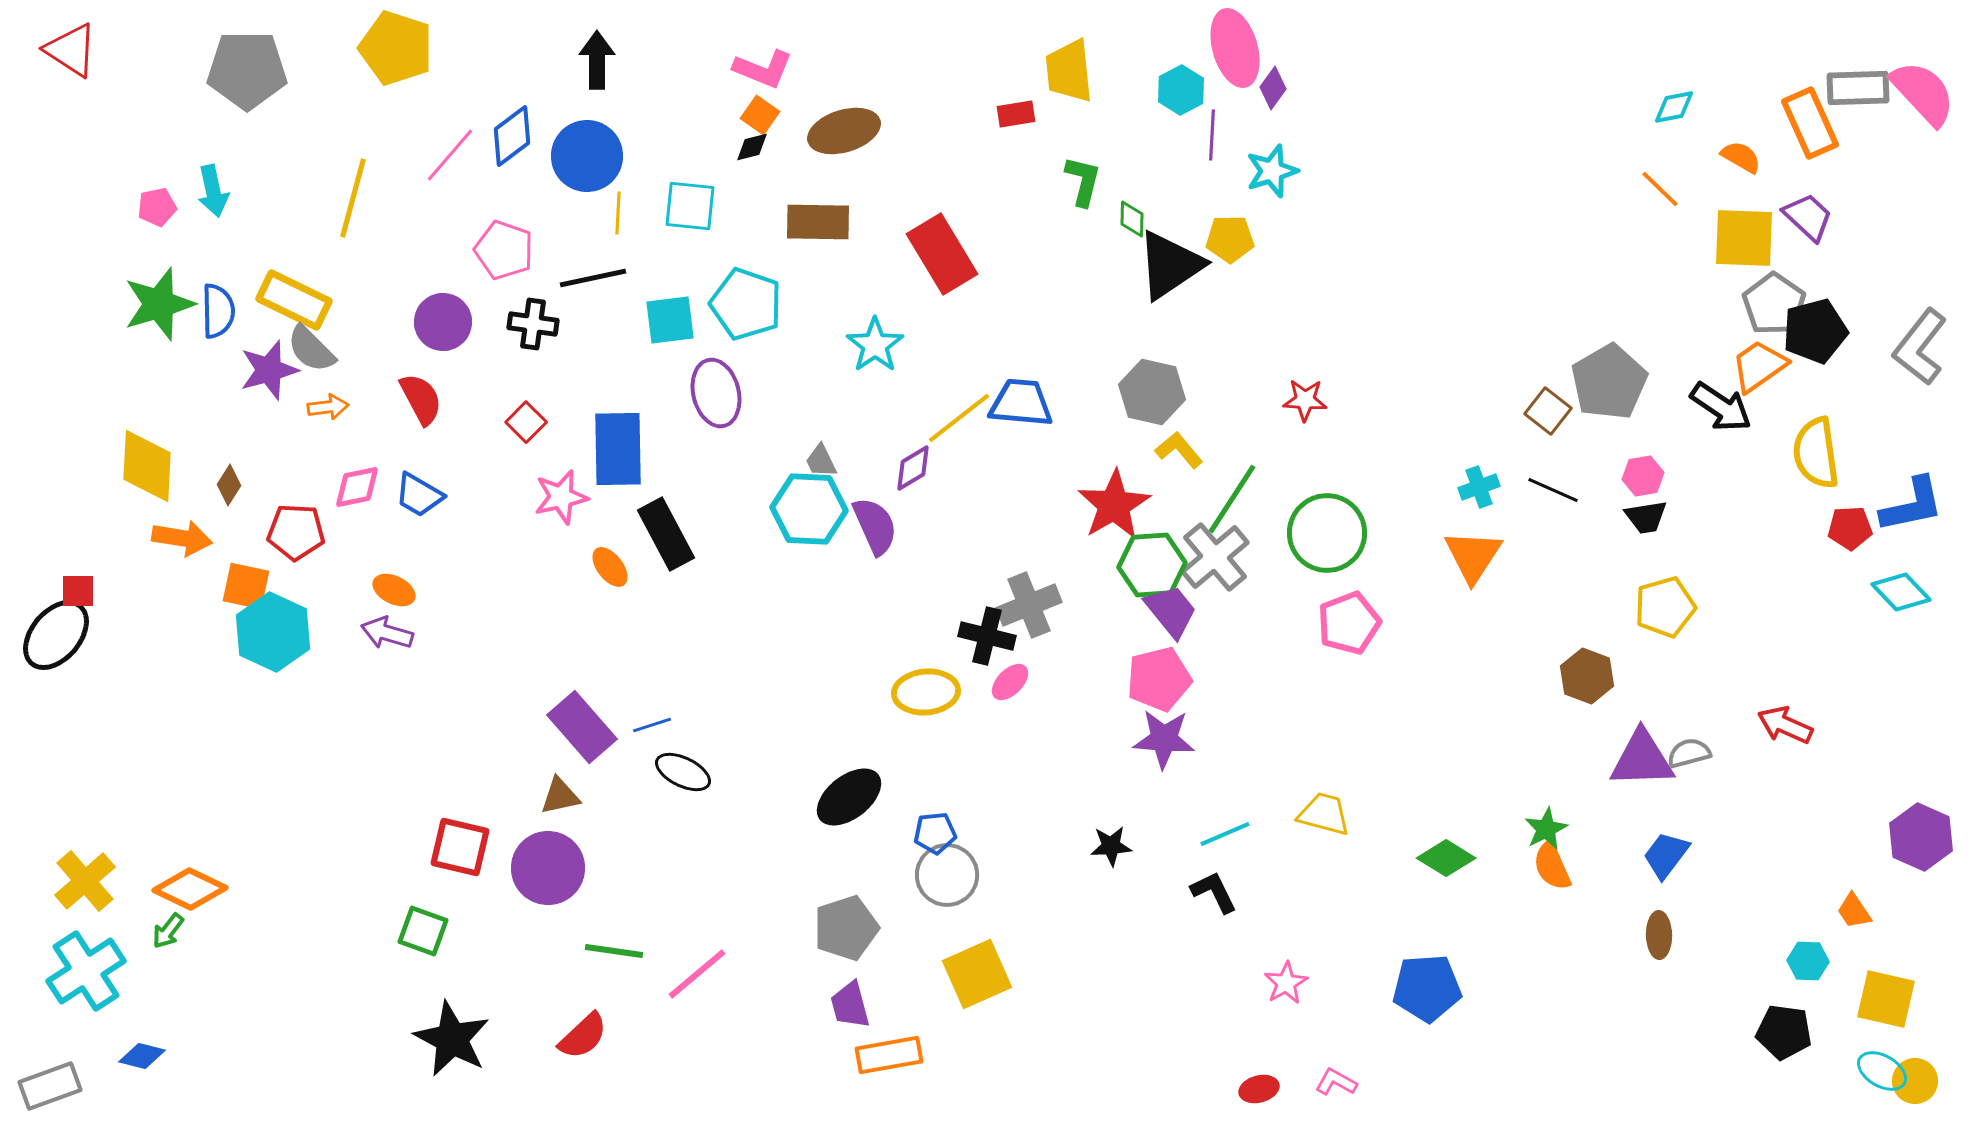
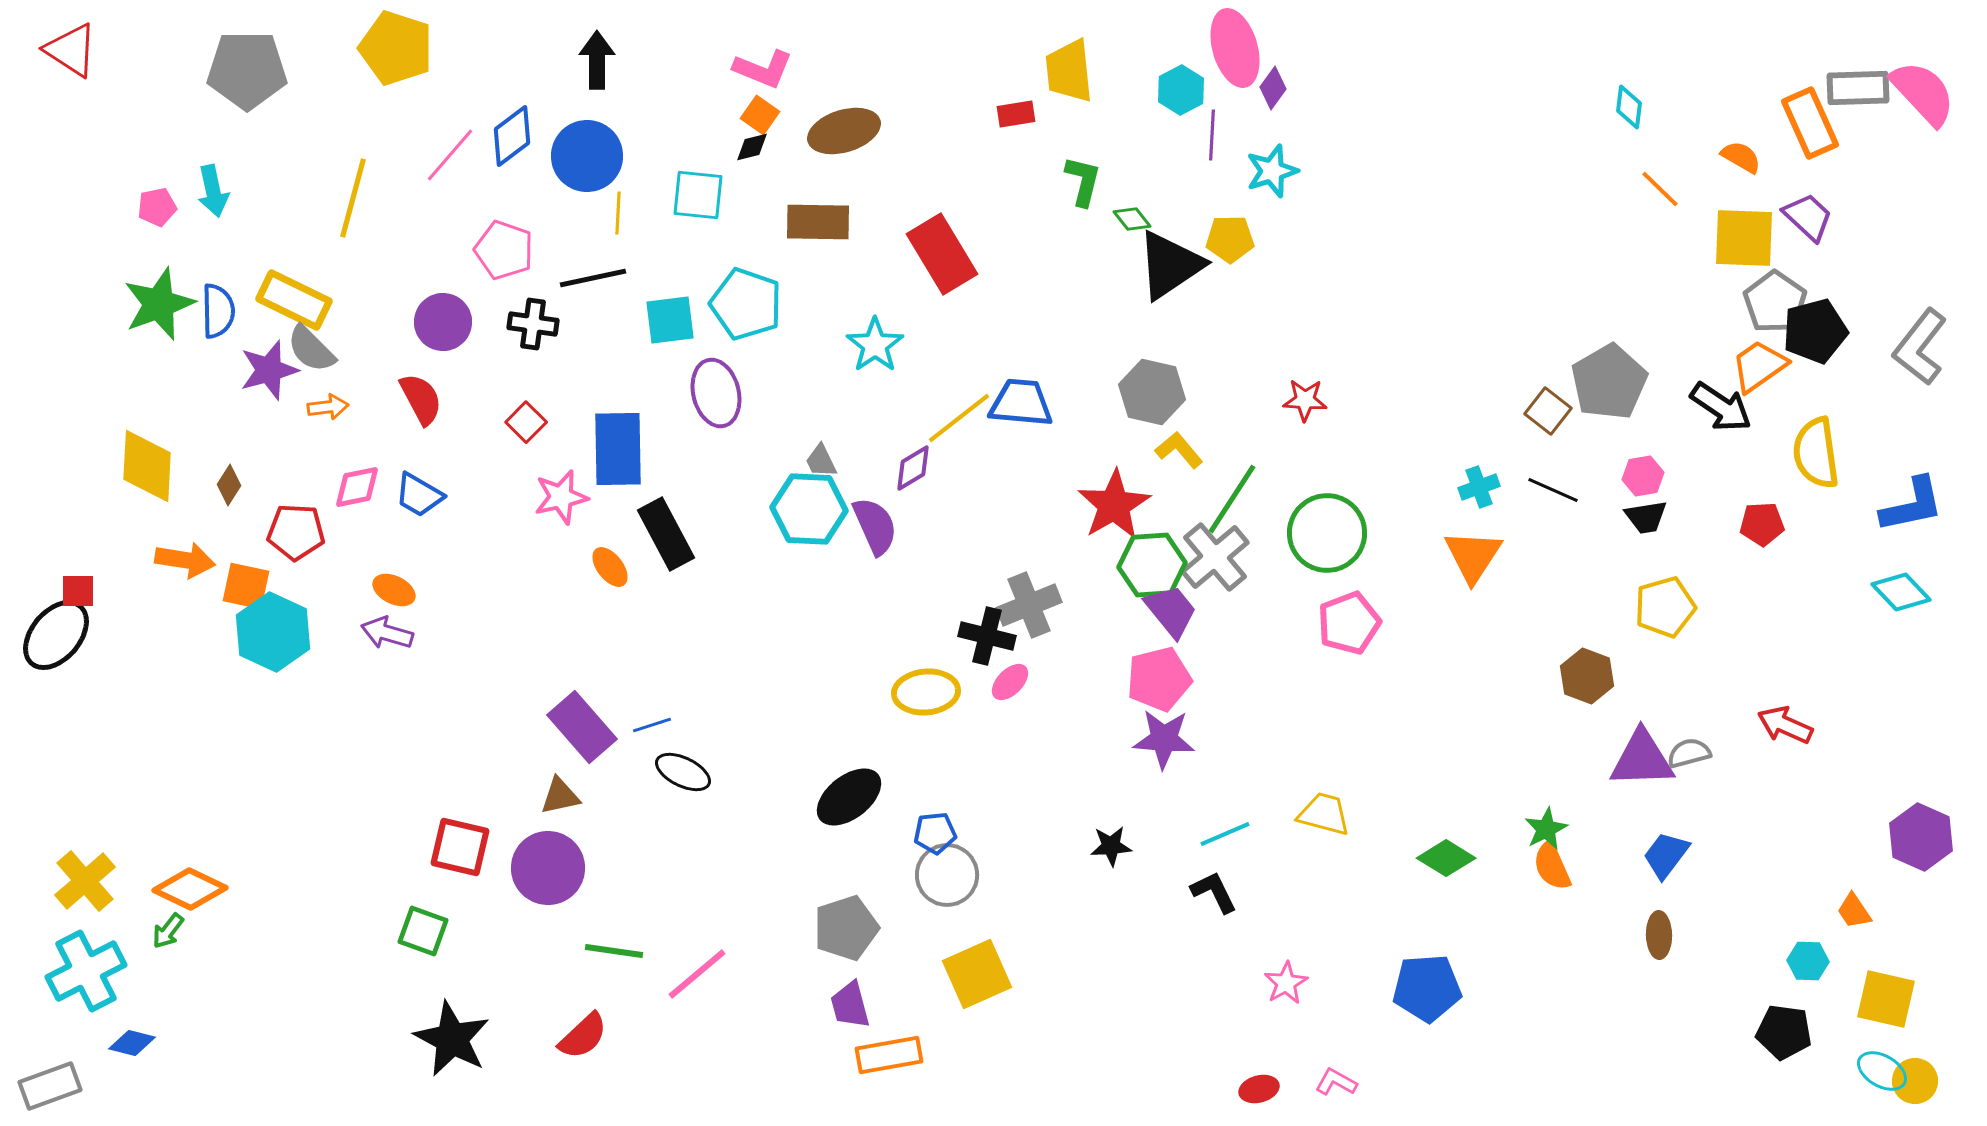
cyan diamond at (1674, 107): moved 45 px left; rotated 72 degrees counterclockwise
cyan square at (690, 206): moved 8 px right, 11 px up
green diamond at (1132, 219): rotated 39 degrees counterclockwise
green star at (159, 304): rotated 4 degrees counterclockwise
gray pentagon at (1774, 304): moved 1 px right, 2 px up
red pentagon at (1850, 528): moved 88 px left, 4 px up
orange arrow at (182, 538): moved 3 px right, 22 px down
cyan cross at (86, 971): rotated 6 degrees clockwise
blue diamond at (142, 1056): moved 10 px left, 13 px up
